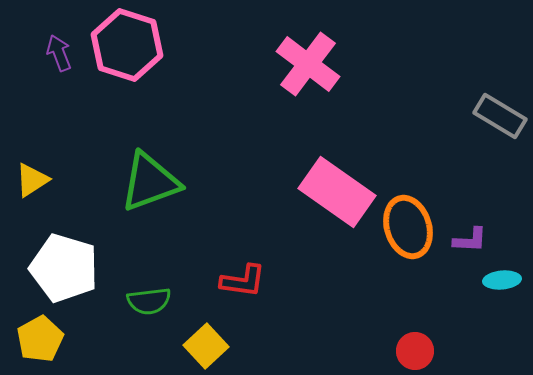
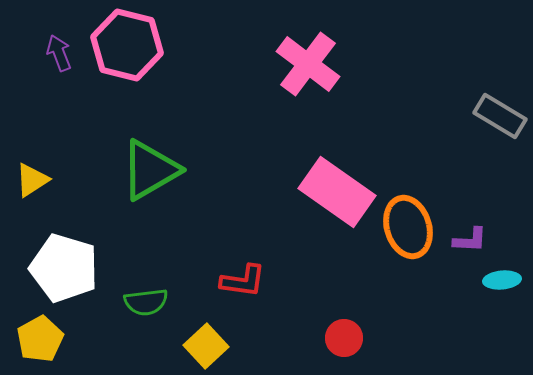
pink hexagon: rotated 4 degrees counterclockwise
green triangle: moved 12 px up; rotated 10 degrees counterclockwise
green semicircle: moved 3 px left, 1 px down
red circle: moved 71 px left, 13 px up
